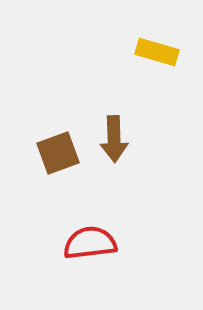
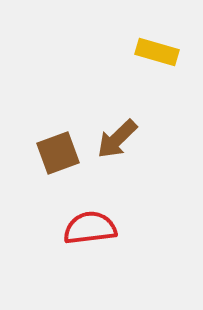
brown arrow: moved 3 px right; rotated 48 degrees clockwise
red semicircle: moved 15 px up
